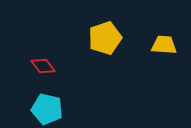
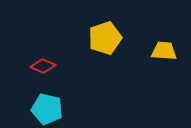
yellow trapezoid: moved 6 px down
red diamond: rotated 30 degrees counterclockwise
